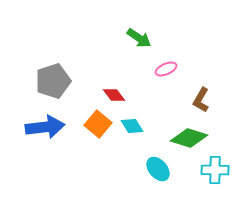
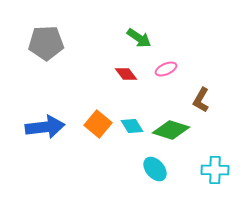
gray pentagon: moved 7 px left, 38 px up; rotated 16 degrees clockwise
red diamond: moved 12 px right, 21 px up
green diamond: moved 18 px left, 8 px up
cyan ellipse: moved 3 px left
